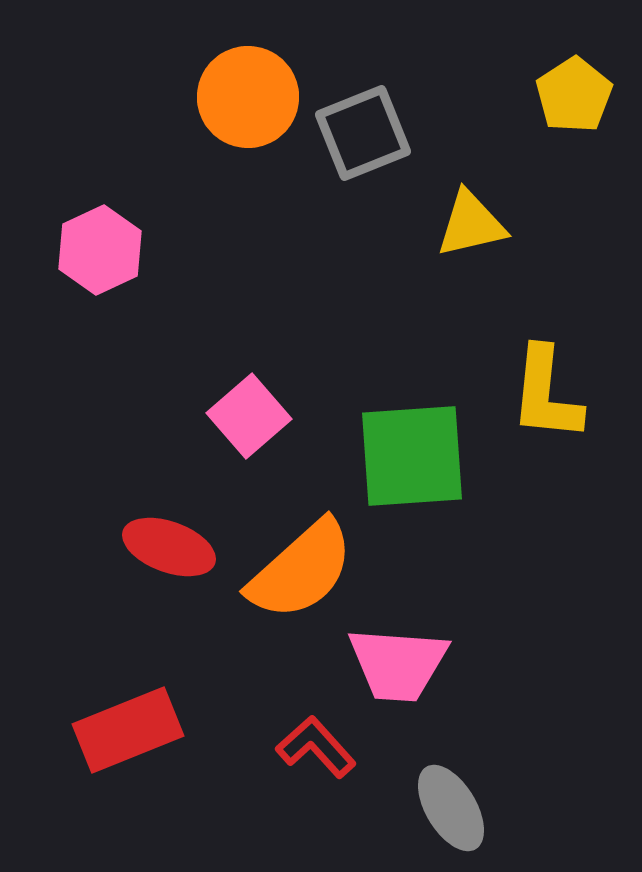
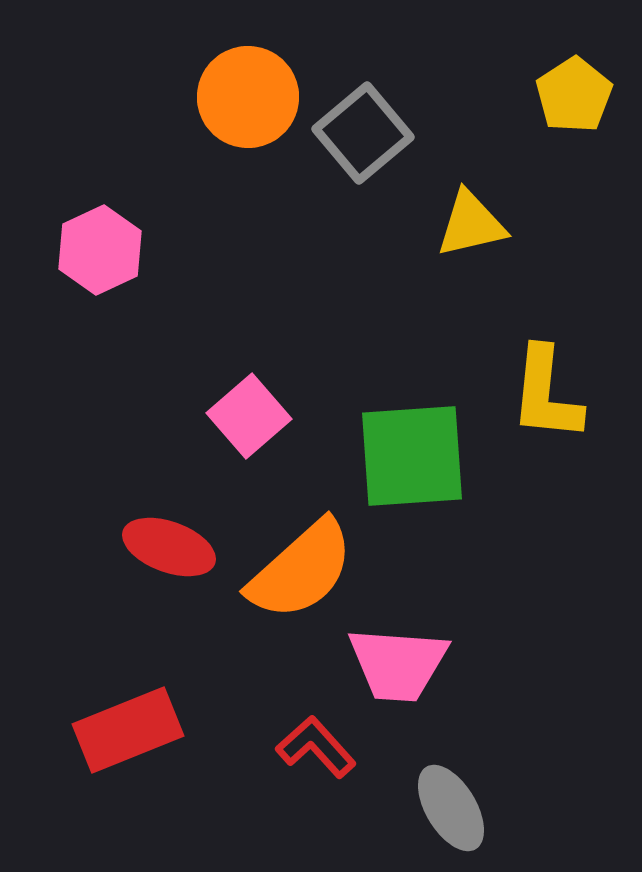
gray square: rotated 18 degrees counterclockwise
